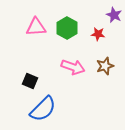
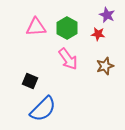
purple star: moved 7 px left
pink arrow: moved 5 px left, 8 px up; rotated 35 degrees clockwise
